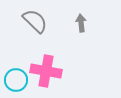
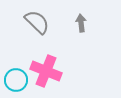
gray semicircle: moved 2 px right, 1 px down
pink cross: rotated 12 degrees clockwise
